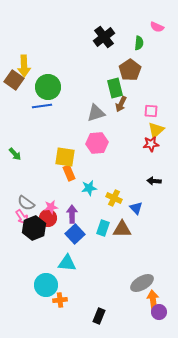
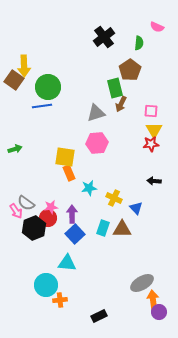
yellow triangle: moved 2 px left; rotated 18 degrees counterclockwise
green arrow: moved 5 px up; rotated 64 degrees counterclockwise
pink arrow: moved 6 px left, 6 px up
black rectangle: rotated 42 degrees clockwise
